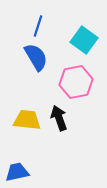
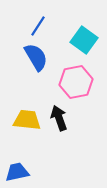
blue line: rotated 15 degrees clockwise
